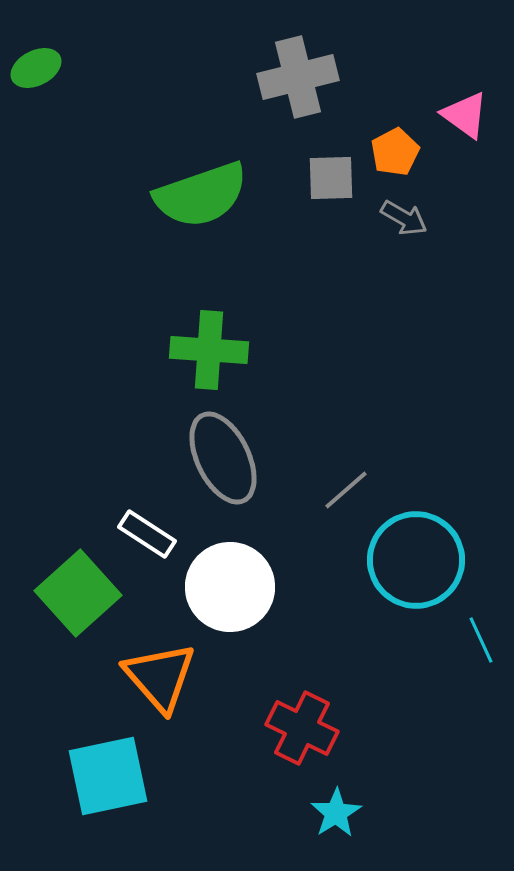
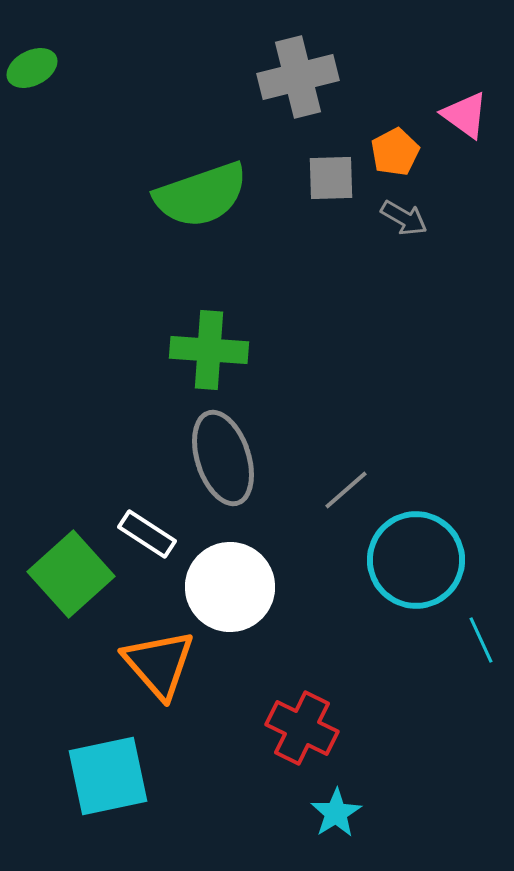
green ellipse: moved 4 px left
gray ellipse: rotated 8 degrees clockwise
green square: moved 7 px left, 19 px up
orange triangle: moved 1 px left, 13 px up
